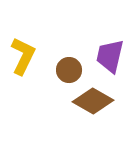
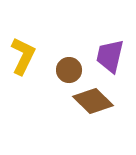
brown diamond: rotated 15 degrees clockwise
